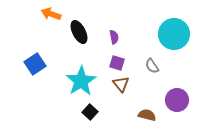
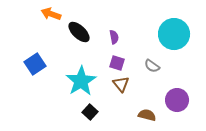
black ellipse: rotated 20 degrees counterclockwise
gray semicircle: rotated 21 degrees counterclockwise
